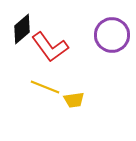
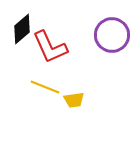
red L-shape: rotated 12 degrees clockwise
